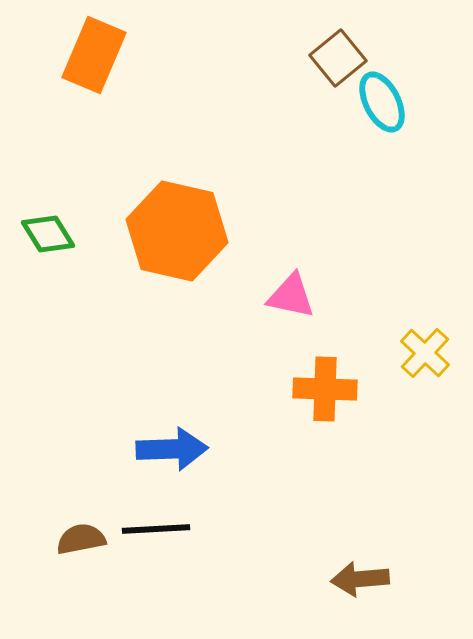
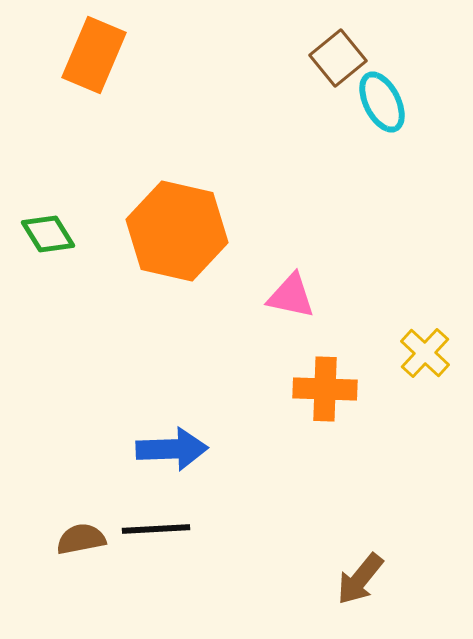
brown arrow: rotated 46 degrees counterclockwise
